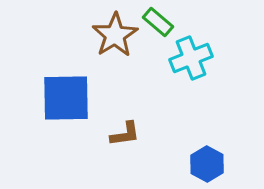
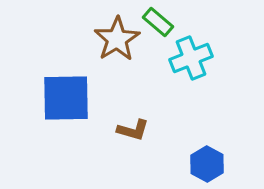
brown star: moved 2 px right, 4 px down
brown L-shape: moved 8 px right, 4 px up; rotated 24 degrees clockwise
